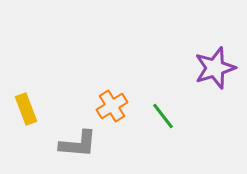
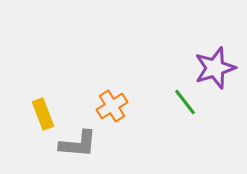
yellow rectangle: moved 17 px right, 5 px down
green line: moved 22 px right, 14 px up
